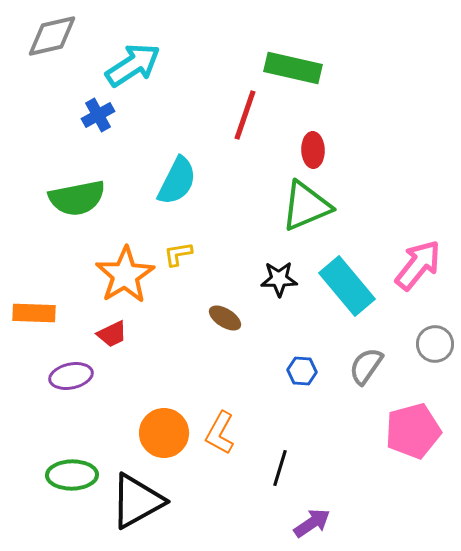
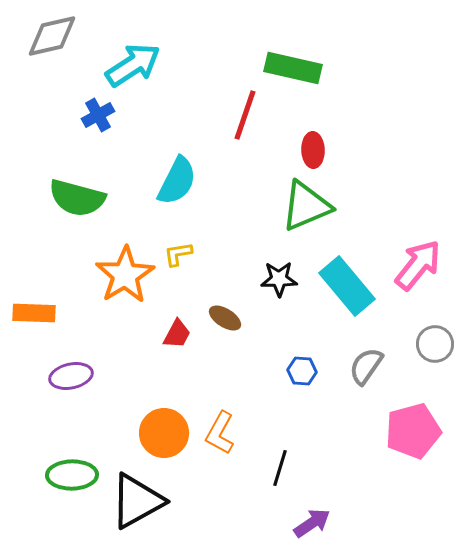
green semicircle: rotated 26 degrees clockwise
red trapezoid: moved 65 px right; rotated 36 degrees counterclockwise
